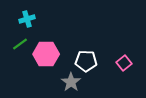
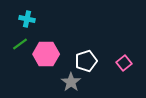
cyan cross: rotated 28 degrees clockwise
white pentagon: rotated 20 degrees counterclockwise
